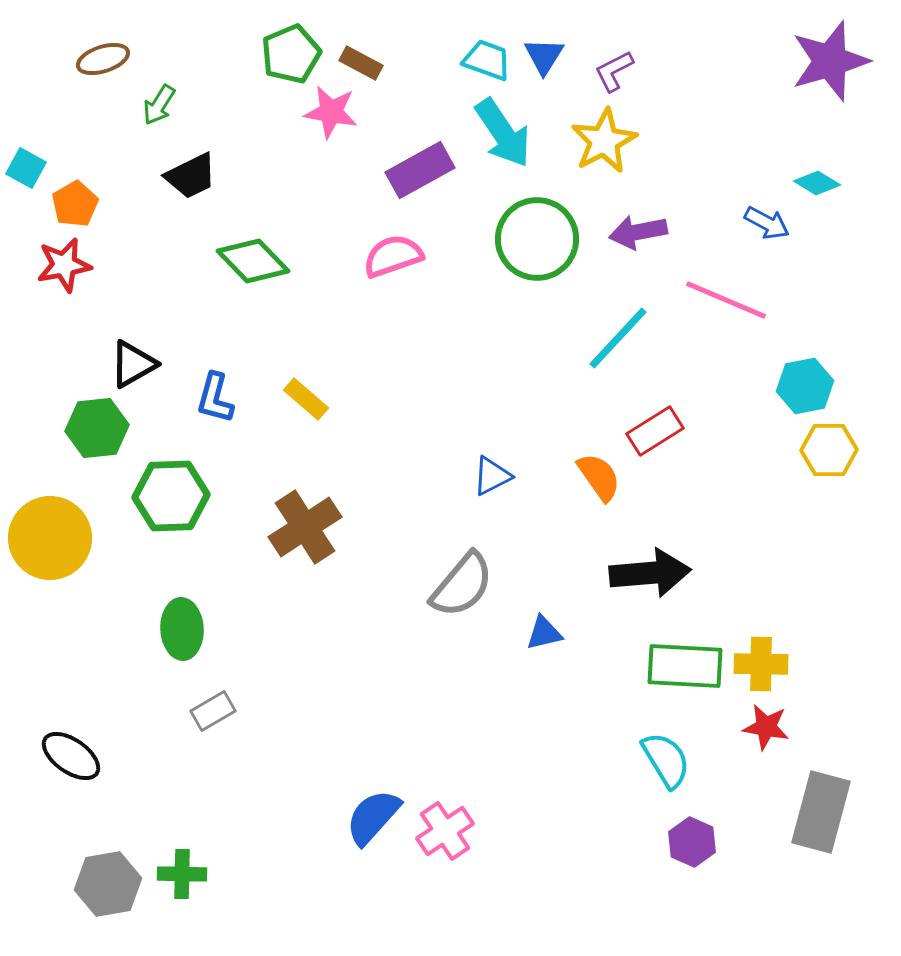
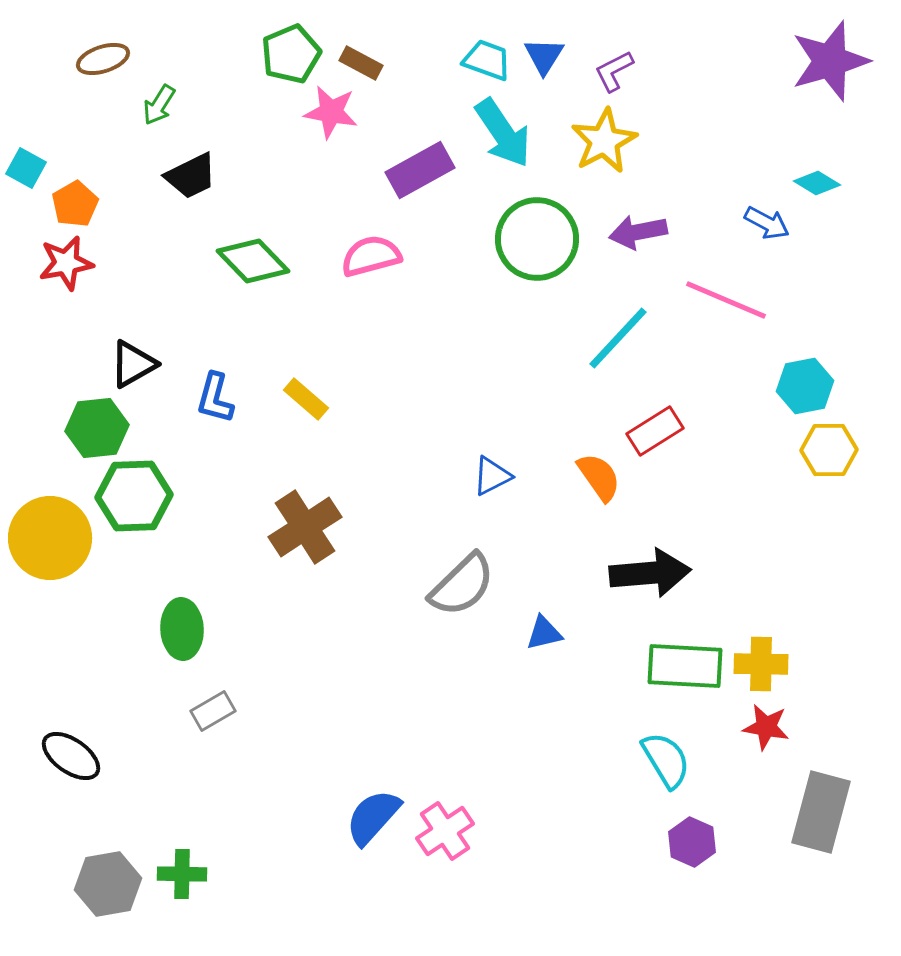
pink semicircle at (393, 256): moved 22 px left; rotated 4 degrees clockwise
red star at (64, 265): moved 2 px right, 2 px up
green hexagon at (171, 496): moved 37 px left
gray semicircle at (462, 585): rotated 6 degrees clockwise
